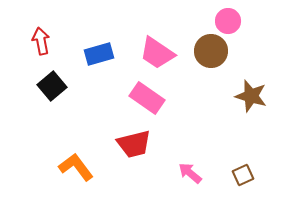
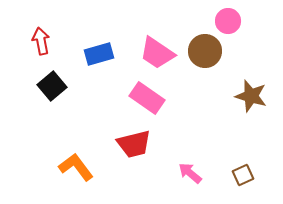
brown circle: moved 6 px left
